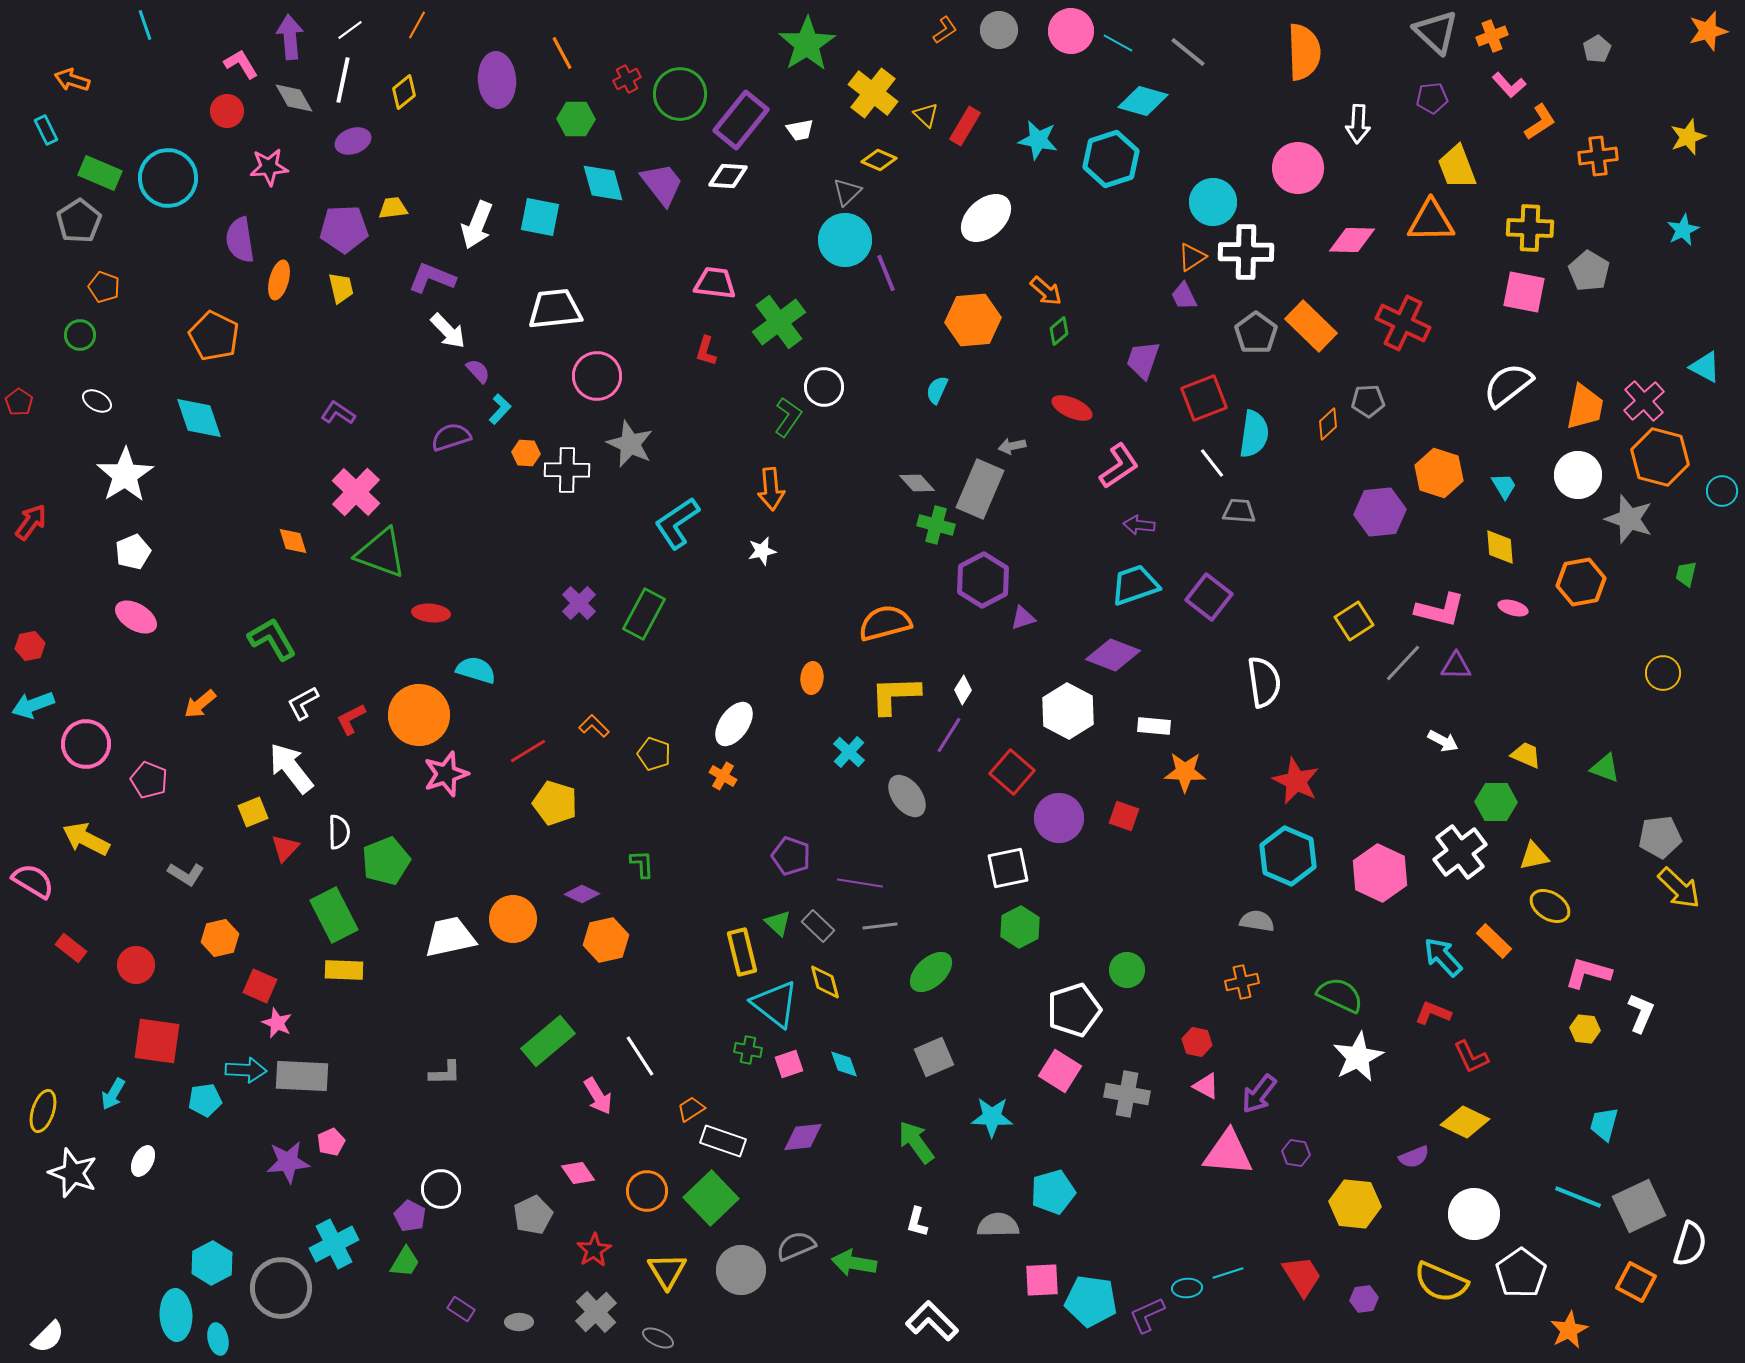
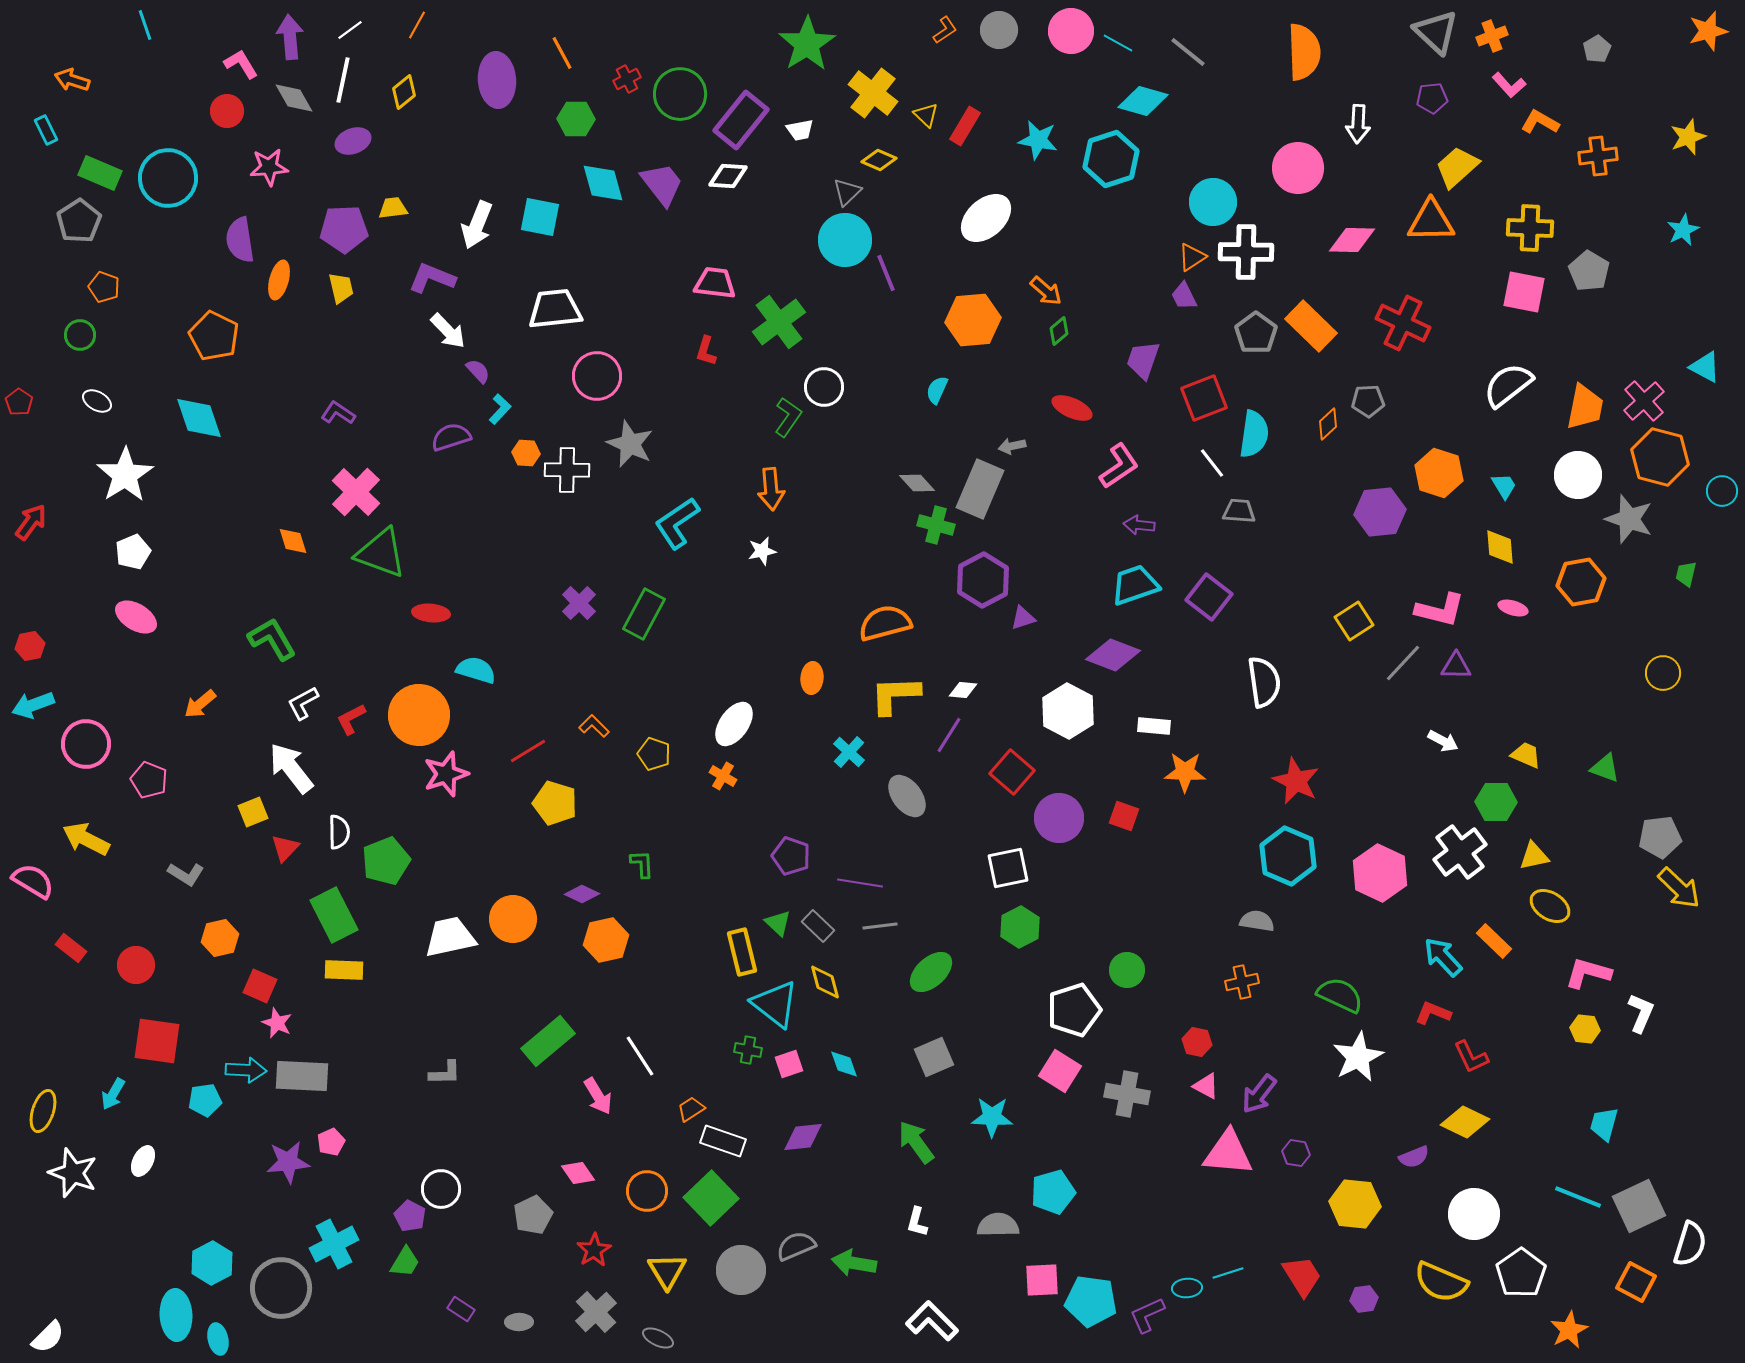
orange L-shape at (1540, 122): rotated 117 degrees counterclockwise
yellow trapezoid at (1457, 167): rotated 69 degrees clockwise
white diamond at (963, 690): rotated 64 degrees clockwise
